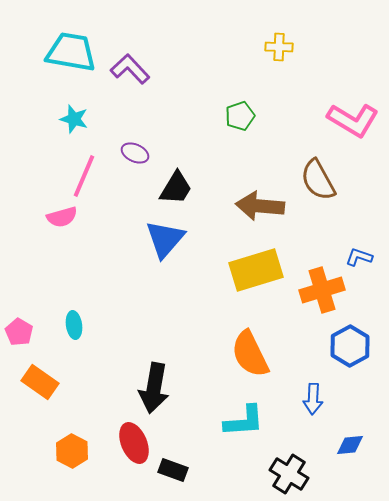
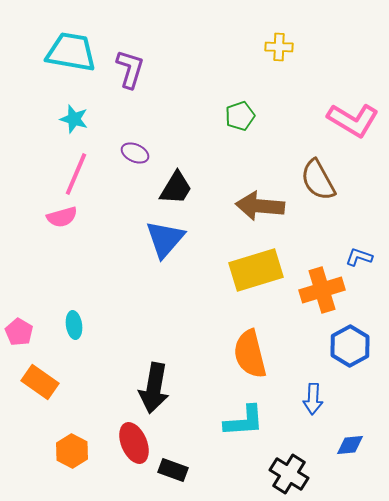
purple L-shape: rotated 60 degrees clockwise
pink line: moved 8 px left, 2 px up
orange semicircle: rotated 12 degrees clockwise
